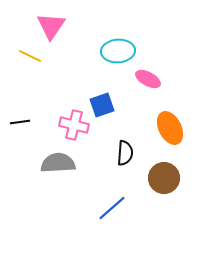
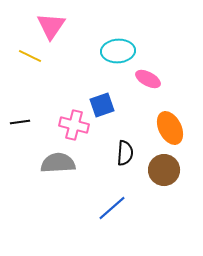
brown circle: moved 8 px up
